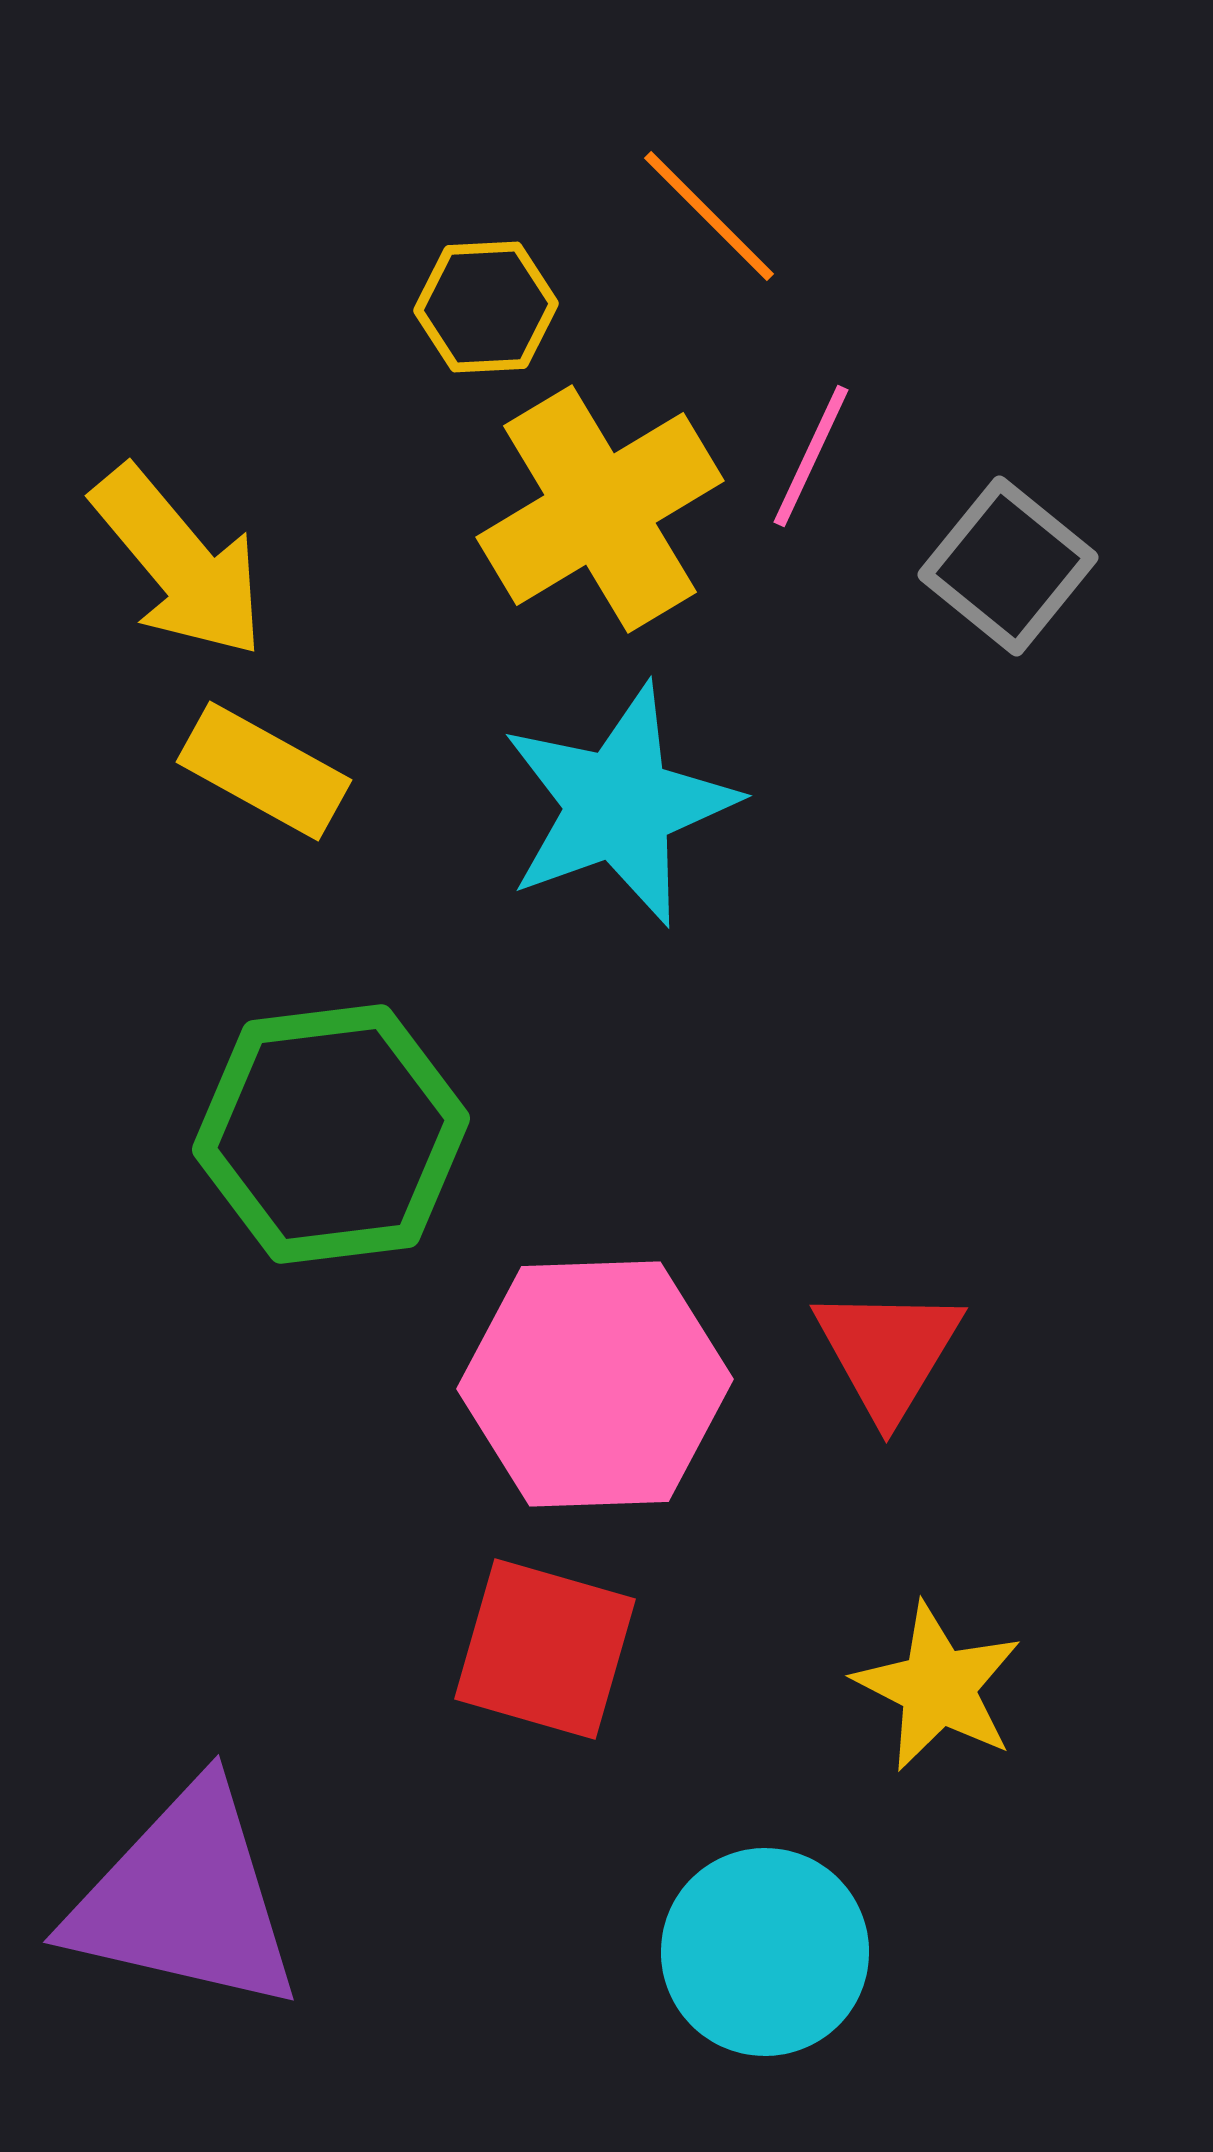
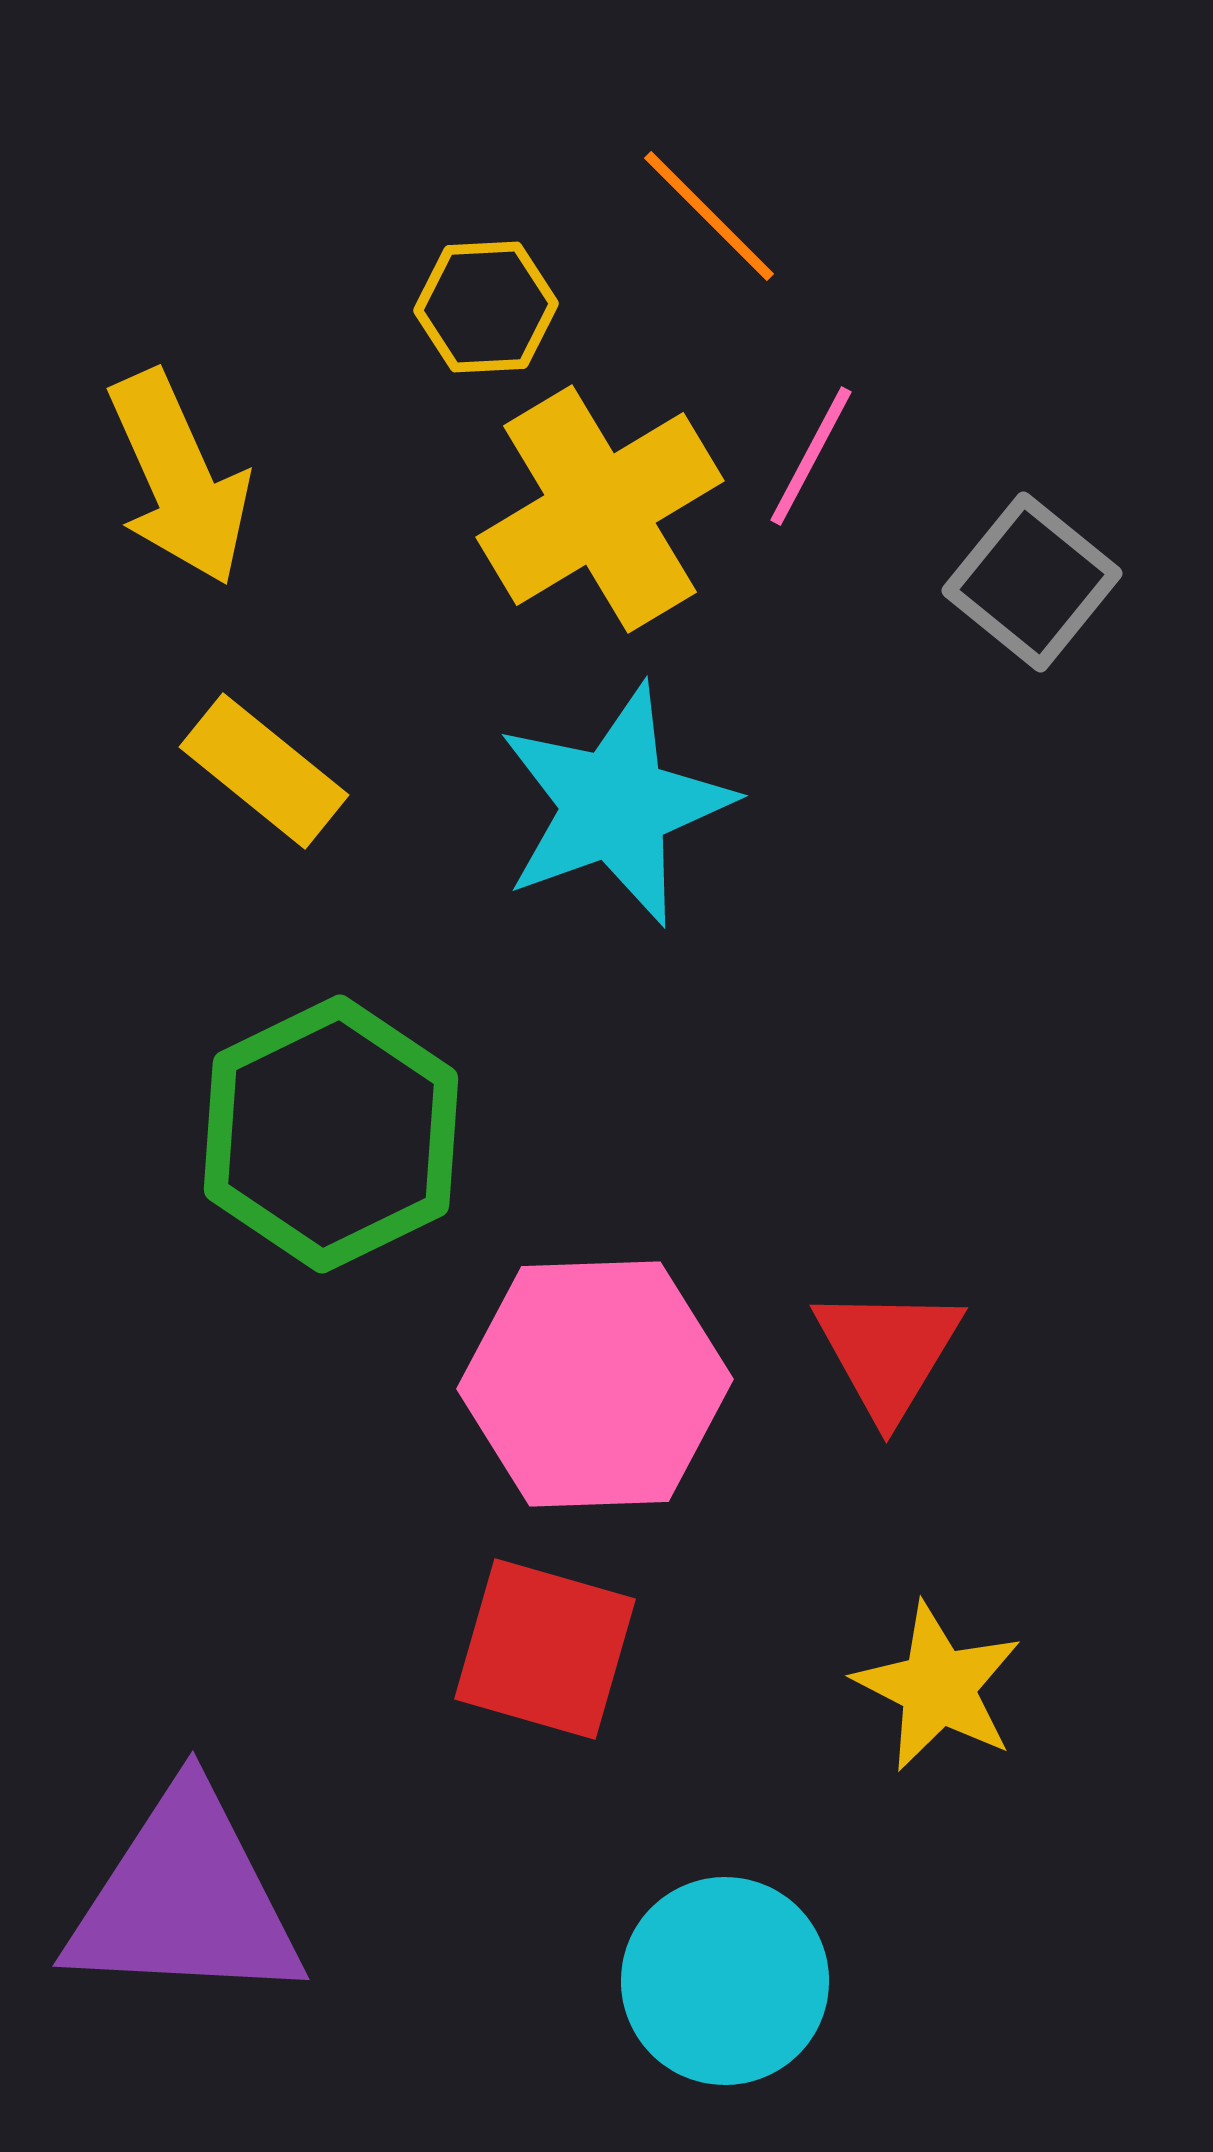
pink line: rotated 3 degrees clockwise
yellow arrow: moved 84 px up; rotated 16 degrees clockwise
gray square: moved 24 px right, 16 px down
yellow rectangle: rotated 10 degrees clockwise
cyan star: moved 4 px left
green hexagon: rotated 19 degrees counterclockwise
purple triangle: rotated 10 degrees counterclockwise
cyan circle: moved 40 px left, 29 px down
